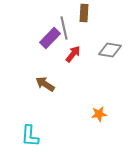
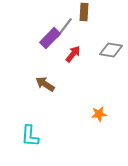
brown rectangle: moved 1 px up
gray line: rotated 50 degrees clockwise
gray diamond: moved 1 px right
